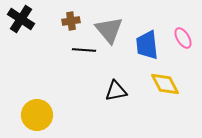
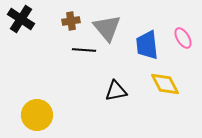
gray triangle: moved 2 px left, 2 px up
